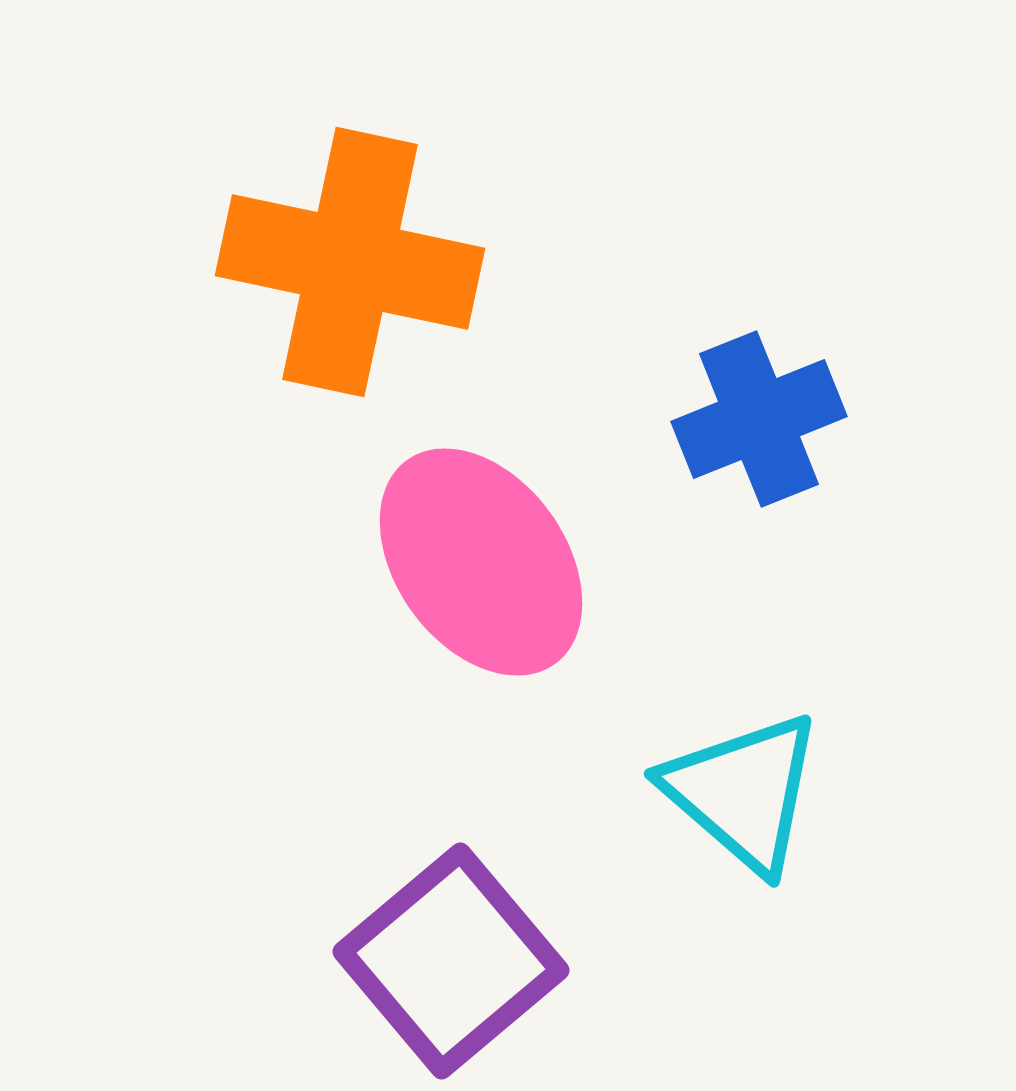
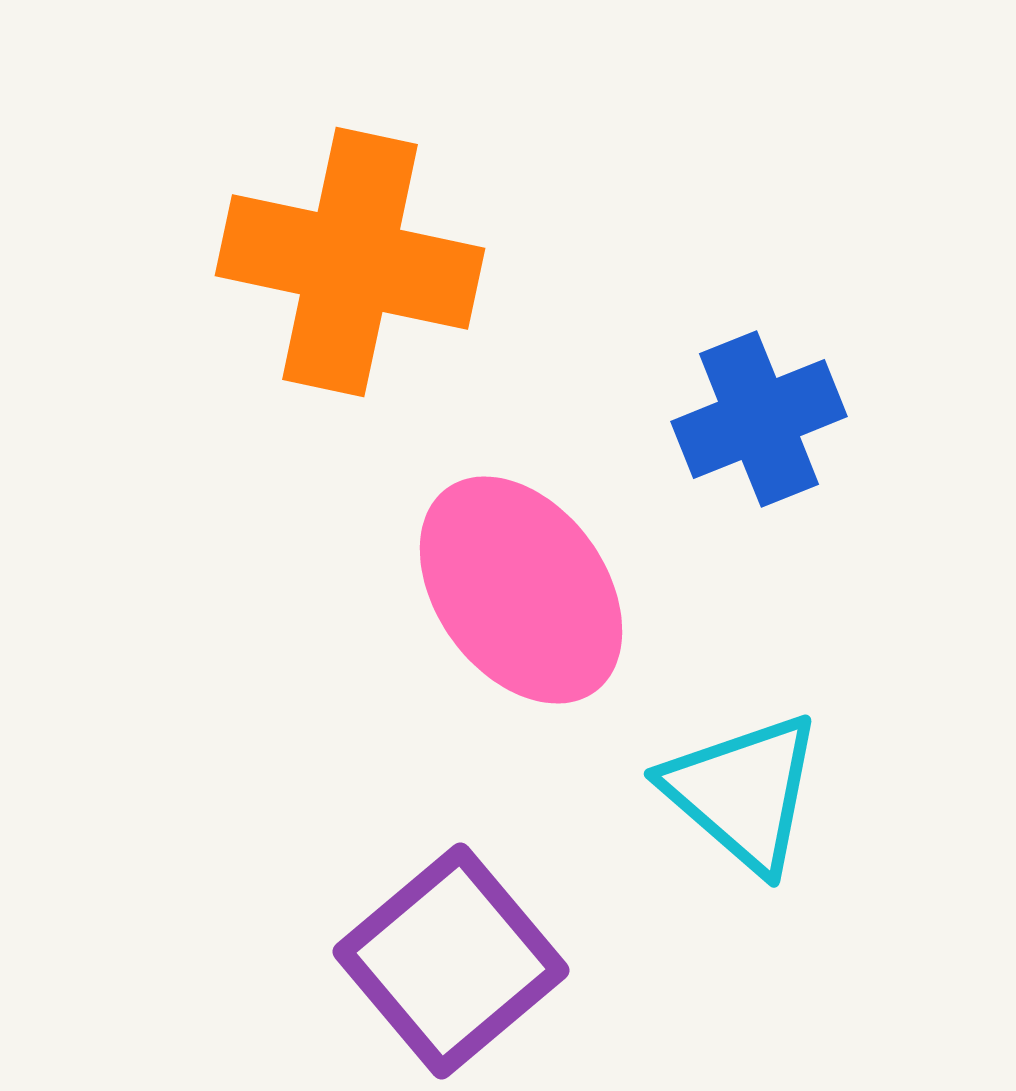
pink ellipse: moved 40 px right, 28 px down
